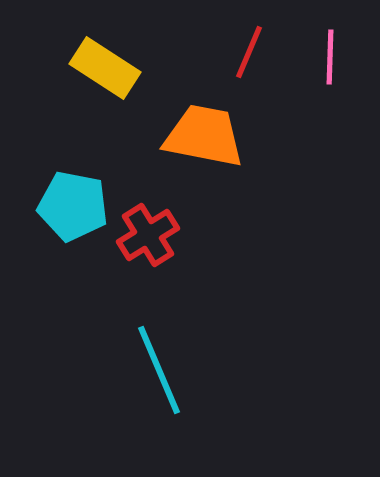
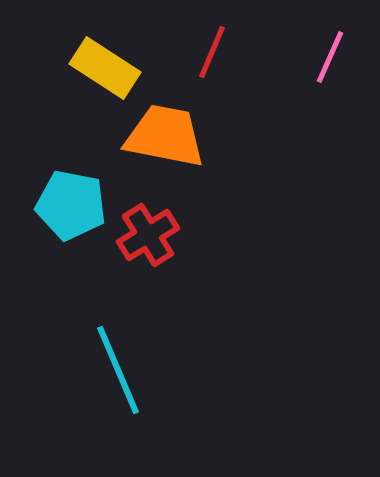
red line: moved 37 px left
pink line: rotated 22 degrees clockwise
orange trapezoid: moved 39 px left
cyan pentagon: moved 2 px left, 1 px up
cyan line: moved 41 px left
